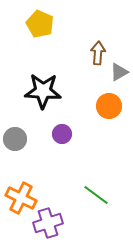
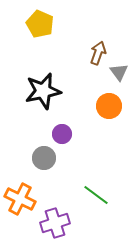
brown arrow: rotated 15 degrees clockwise
gray triangle: rotated 36 degrees counterclockwise
black star: rotated 15 degrees counterclockwise
gray circle: moved 29 px right, 19 px down
orange cross: moved 1 px left, 1 px down
purple cross: moved 7 px right
